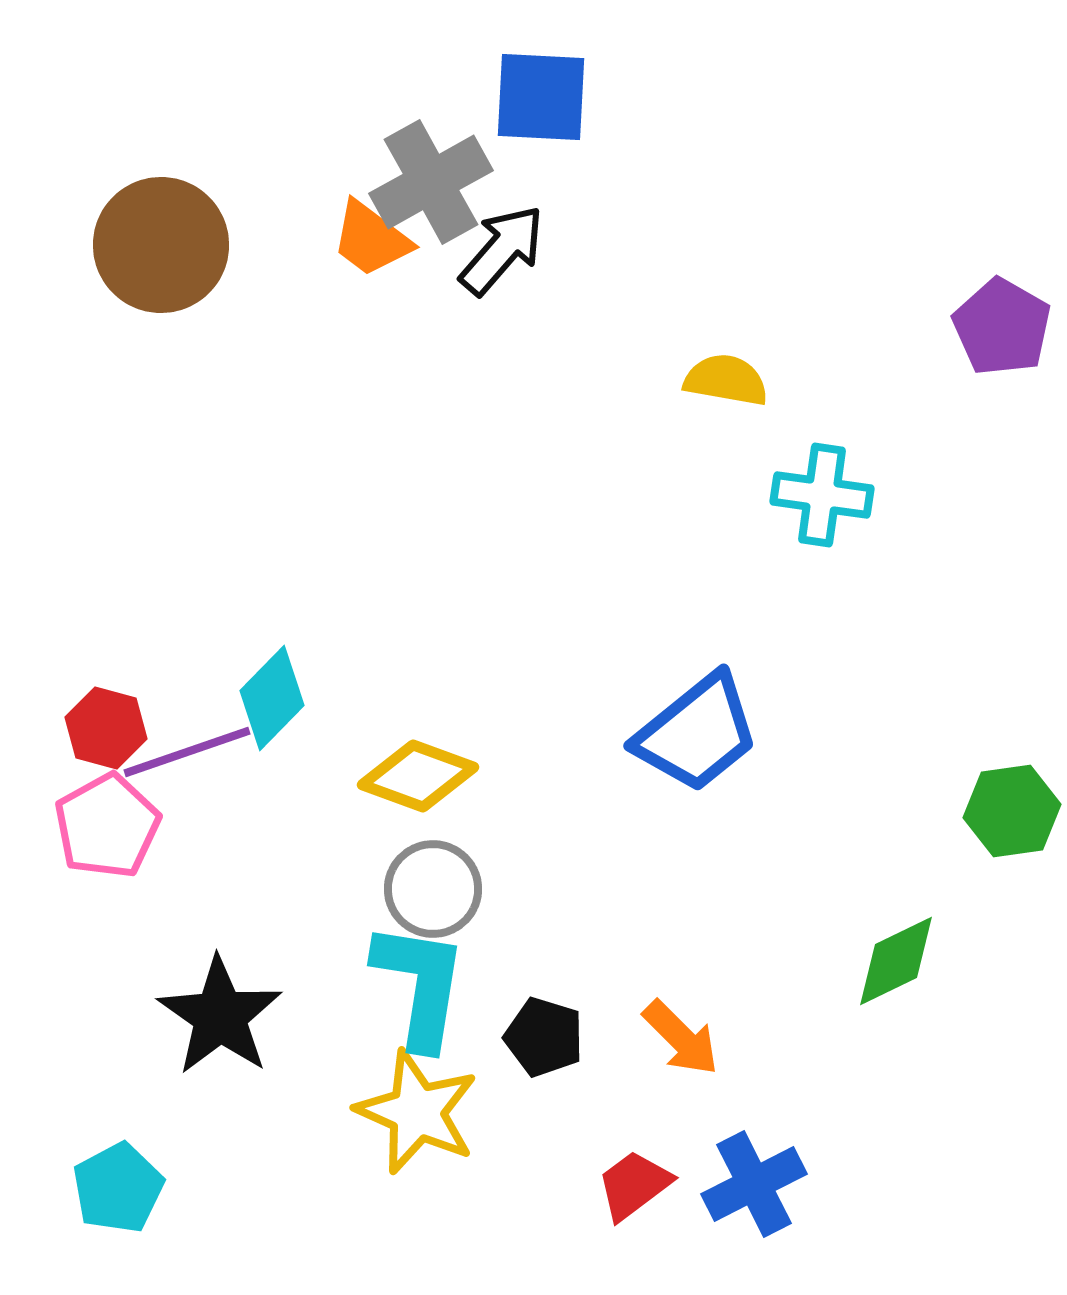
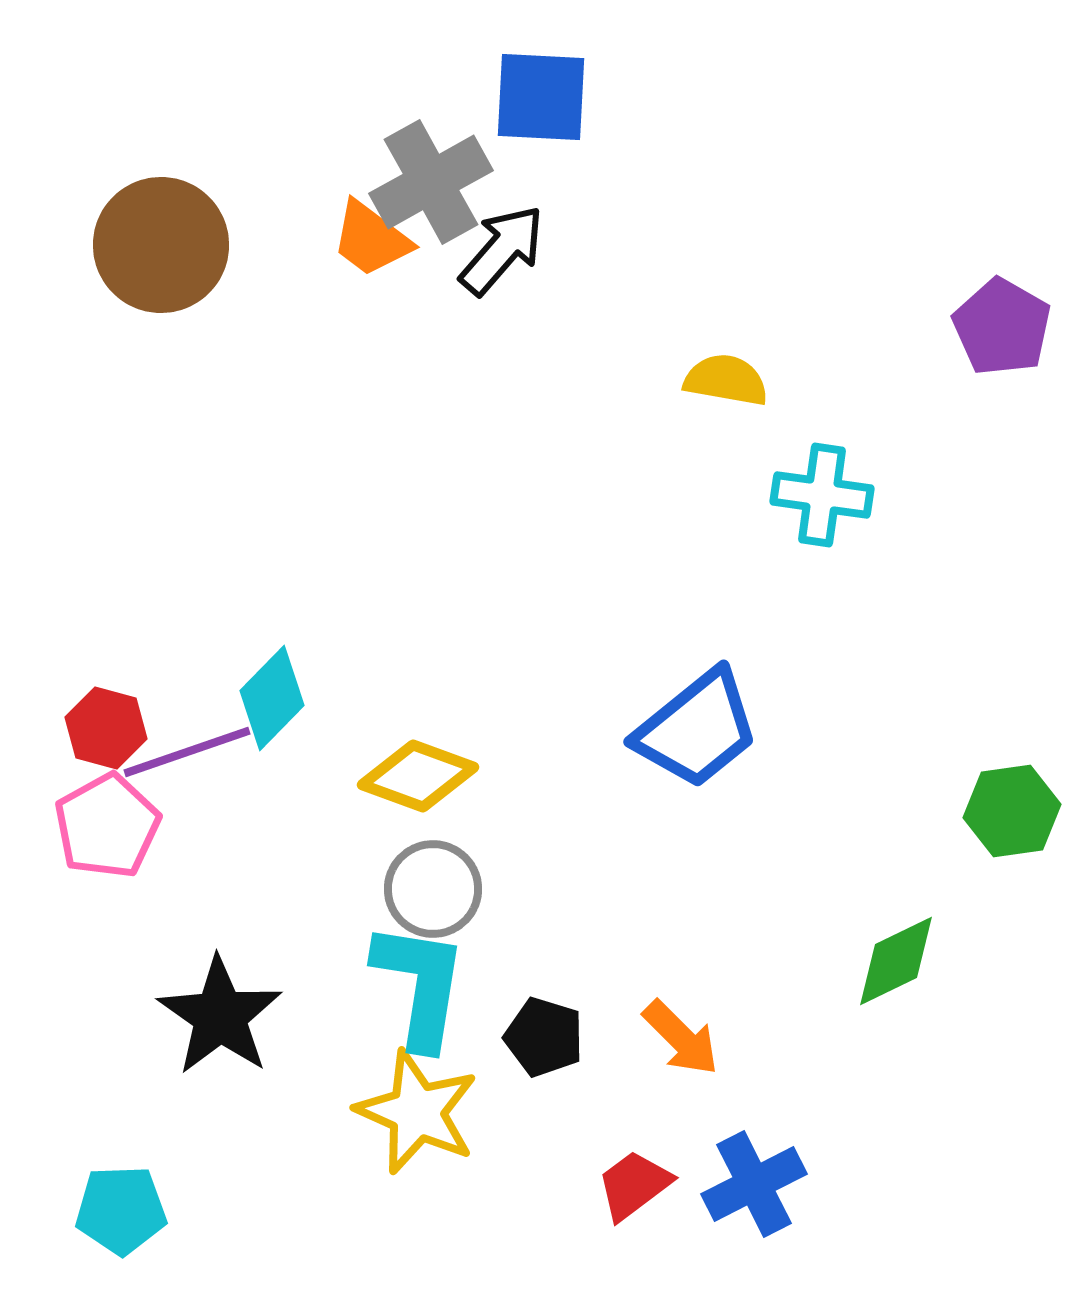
blue trapezoid: moved 4 px up
cyan pentagon: moved 3 px right, 22 px down; rotated 26 degrees clockwise
